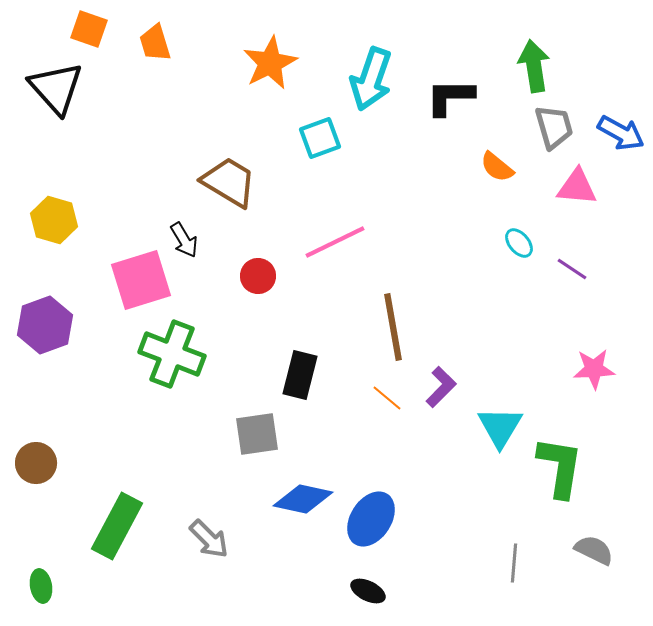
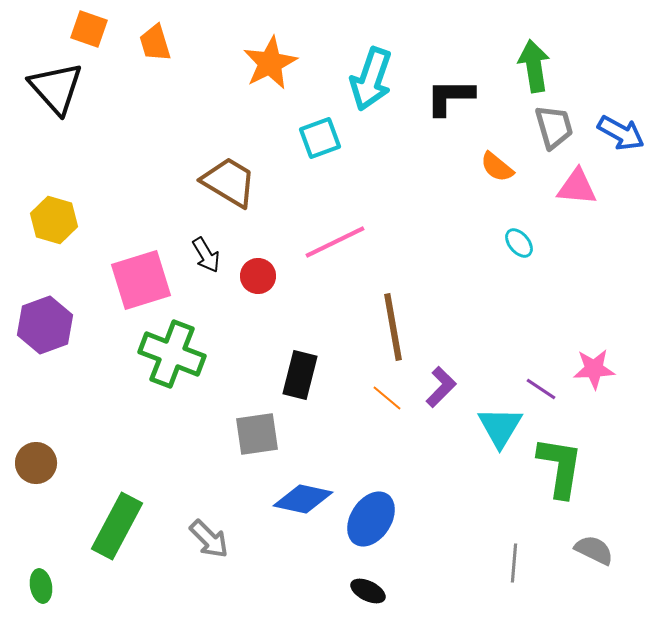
black arrow: moved 22 px right, 15 px down
purple line: moved 31 px left, 120 px down
